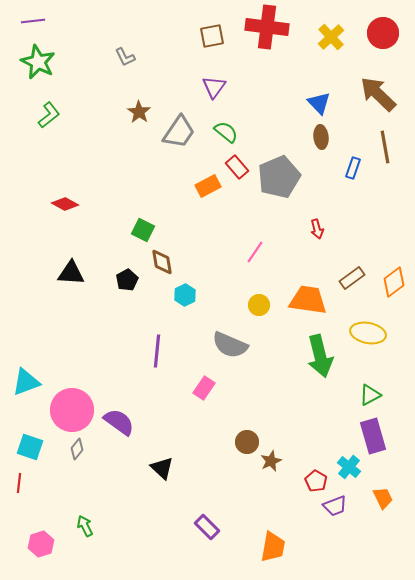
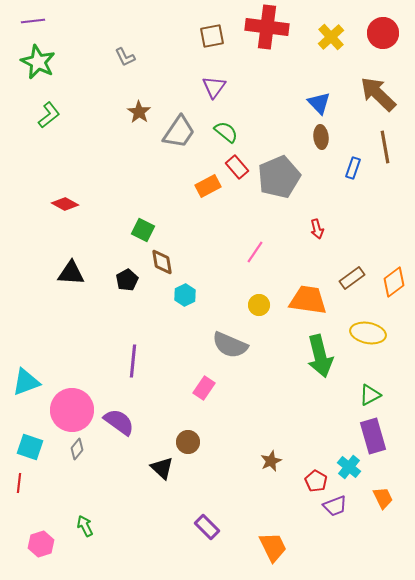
purple line at (157, 351): moved 24 px left, 10 px down
brown circle at (247, 442): moved 59 px left
orange trapezoid at (273, 547): rotated 36 degrees counterclockwise
